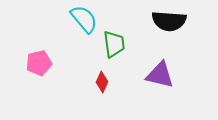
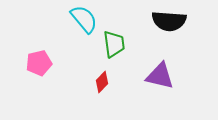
purple triangle: moved 1 px down
red diamond: rotated 20 degrees clockwise
